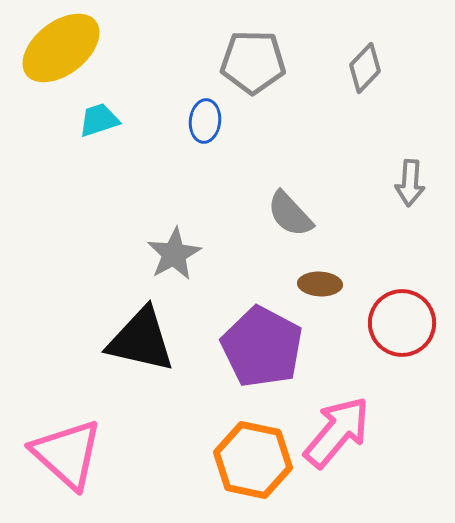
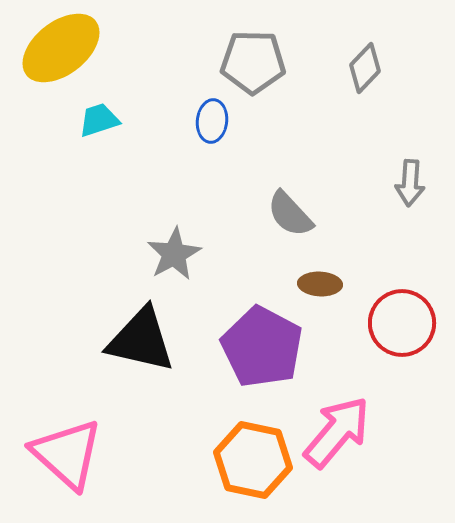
blue ellipse: moved 7 px right
